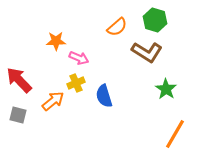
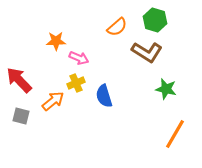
green star: rotated 20 degrees counterclockwise
gray square: moved 3 px right, 1 px down
